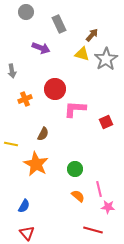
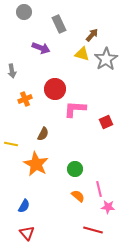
gray circle: moved 2 px left
